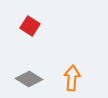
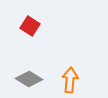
orange arrow: moved 2 px left, 2 px down
